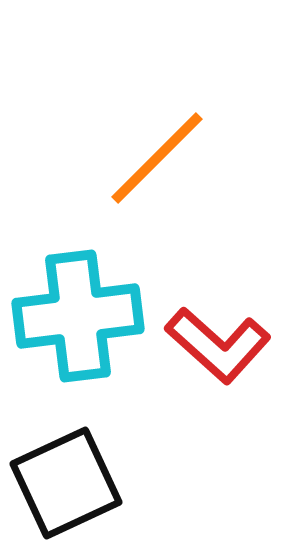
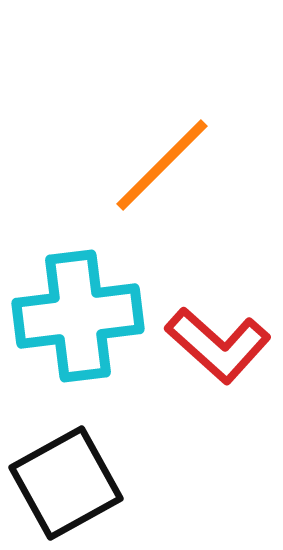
orange line: moved 5 px right, 7 px down
black square: rotated 4 degrees counterclockwise
